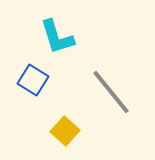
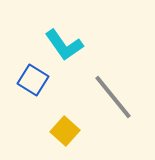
cyan L-shape: moved 7 px right, 8 px down; rotated 18 degrees counterclockwise
gray line: moved 2 px right, 5 px down
